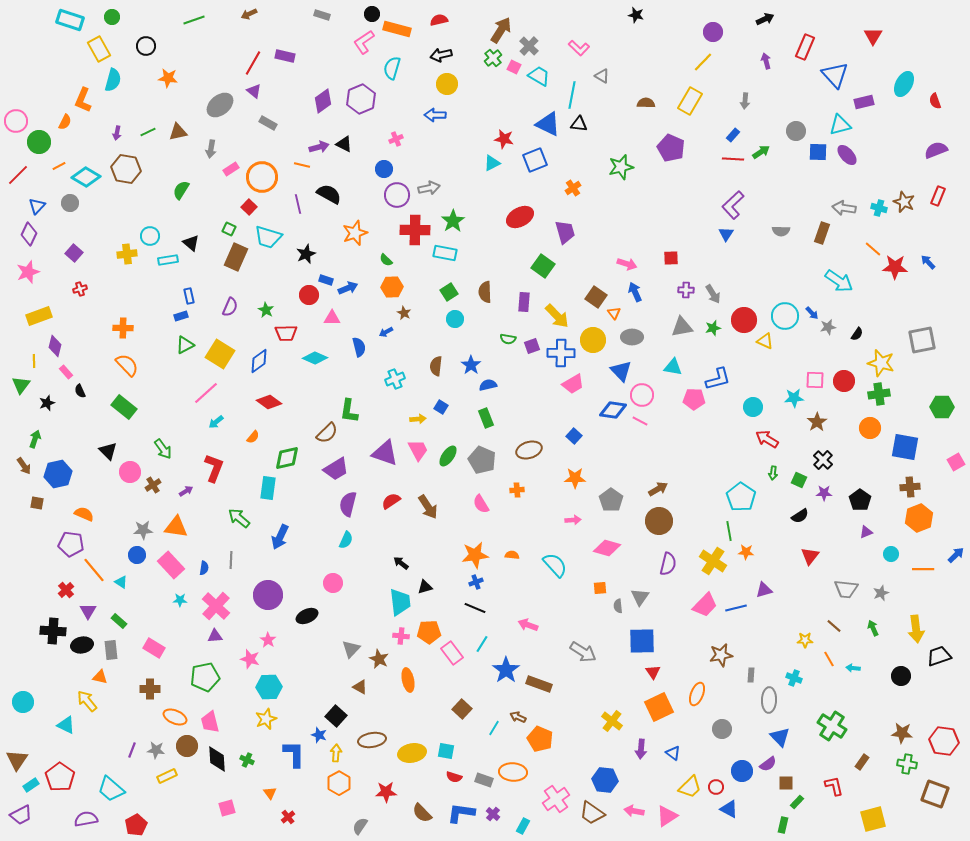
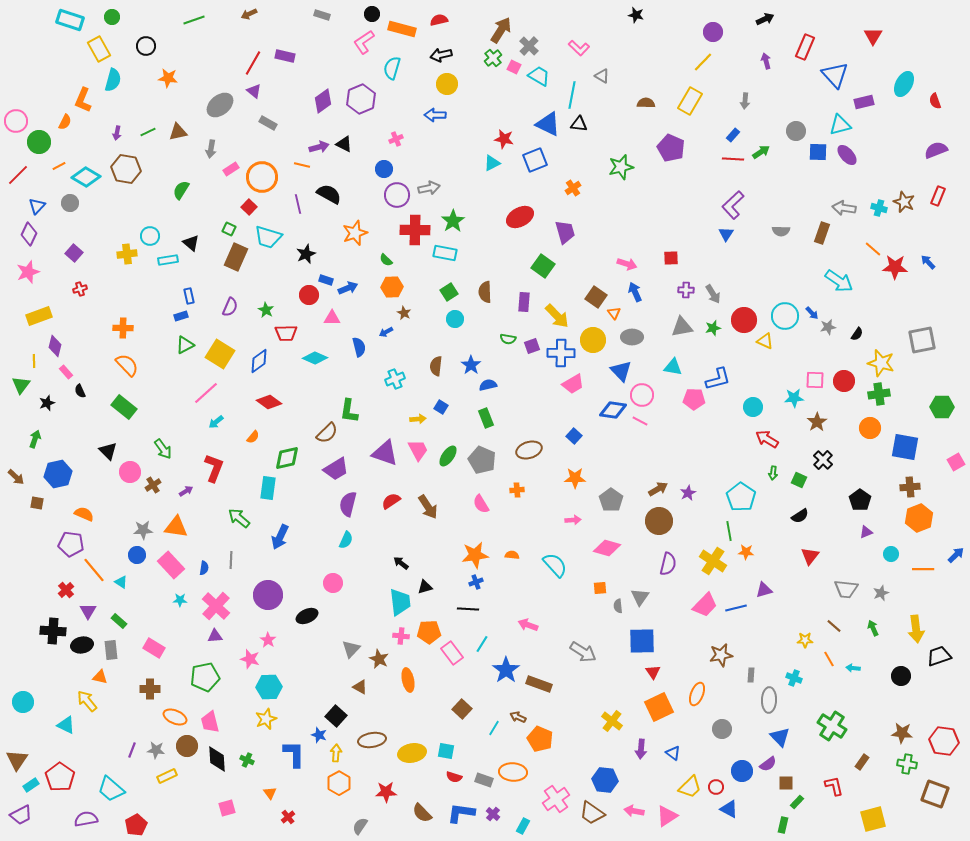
orange rectangle at (397, 29): moved 5 px right
brown arrow at (24, 466): moved 8 px left, 11 px down; rotated 12 degrees counterclockwise
purple star at (824, 493): moved 136 px left; rotated 28 degrees counterclockwise
black line at (475, 608): moved 7 px left, 1 px down; rotated 20 degrees counterclockwise
